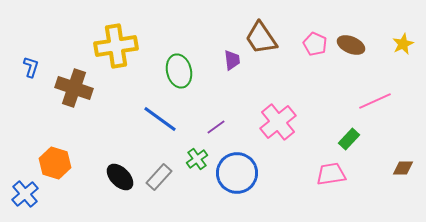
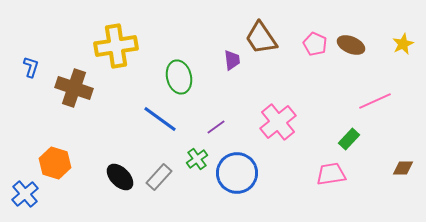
green ellipse: moved 6 px down
